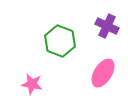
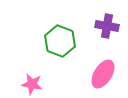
purple cross: rotated 15 degrees counterclockwise
pink ellipse: moved 1 px down
